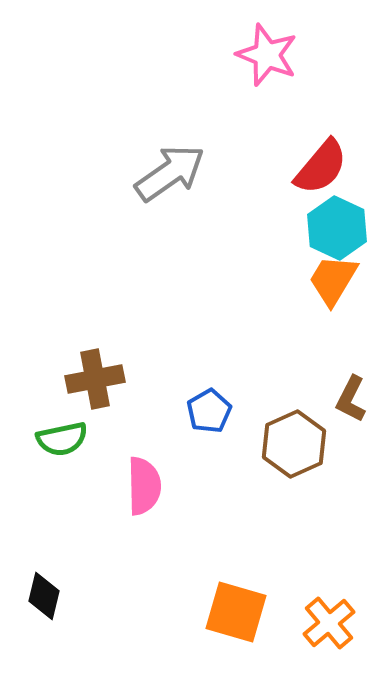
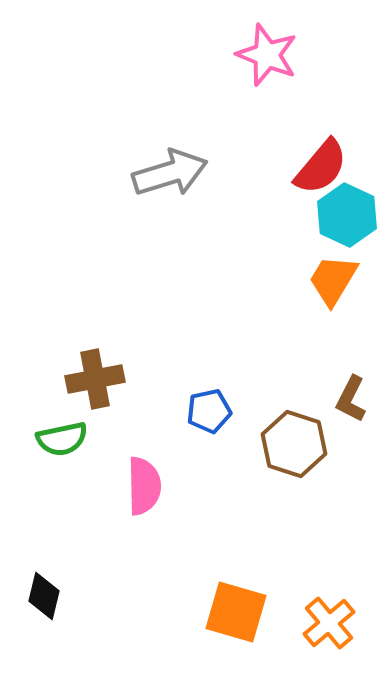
gray arrow: rotated 18 degrees clockwise
cyan hexagon: moved 10 px right, 13 px up
blue pentagon: rotated 18 degrees clockwise
brown hexagon: rotated 18 degrees counterclockwise
